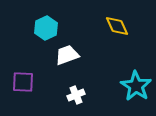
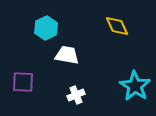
white trapezoid: rotated 30 degrees clockwise
cyan star: moved 1 px left
